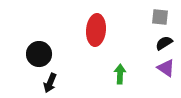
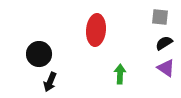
black arrow: moved 1 px up
